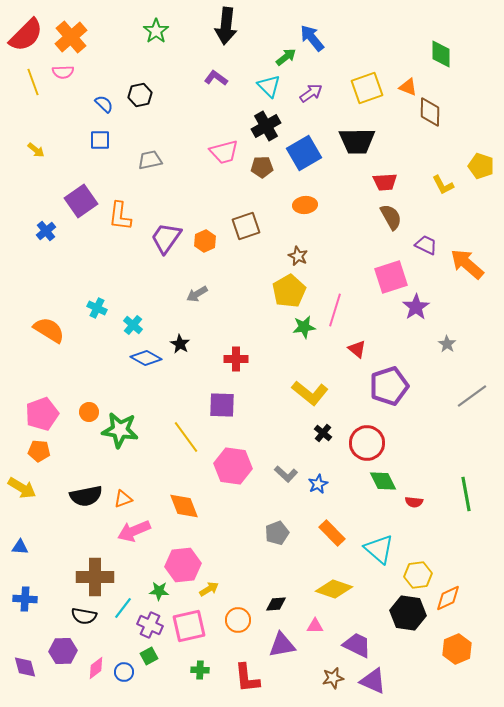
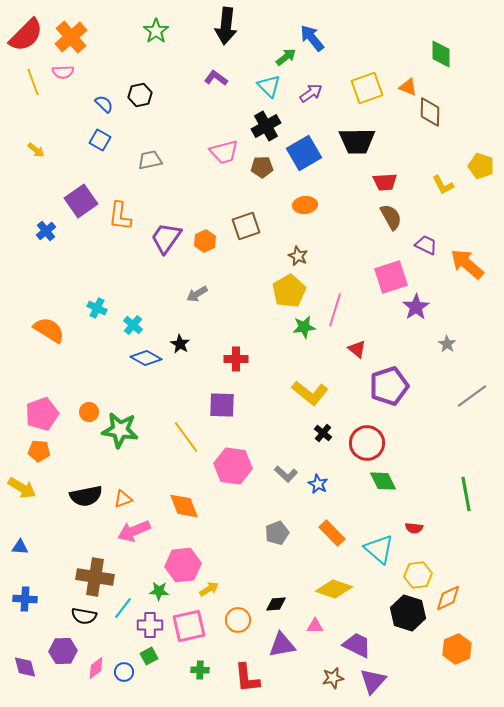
blue square at (100, 140): rotated 30 degrees clockwise
blue star at (318, 484): rotated 18 degrees counterclockwise
red semicircle at (414, 502): moved 26 px down
brown cross at (95, 577): rotated 9 degrees clockwise
black hexagon at (408, 613): rotated 8 degrees clockwise
purple cross at (150, 625): rotated 25 degrees counterclockwise
purple triangle at (373, 681): rotated 48 degrees clockwise
